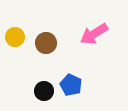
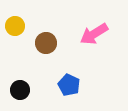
yellow circle: moved 11 px up
blue pentagon: moved 2 px left
black circle: moved 24 px left, 1 px up
